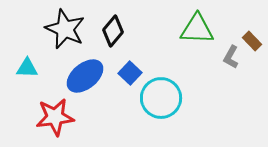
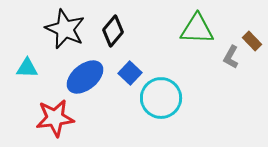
blue ellipse: moved 1 px down
red star: moved 1 px down
